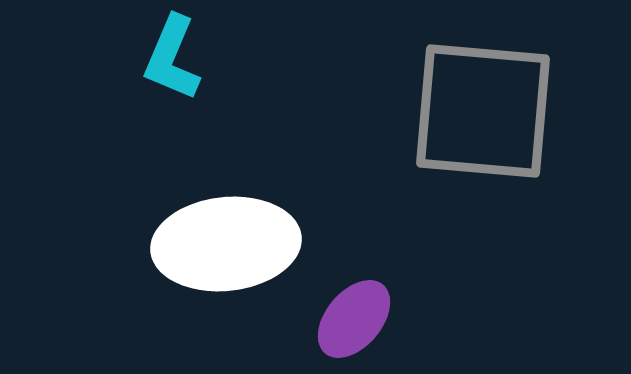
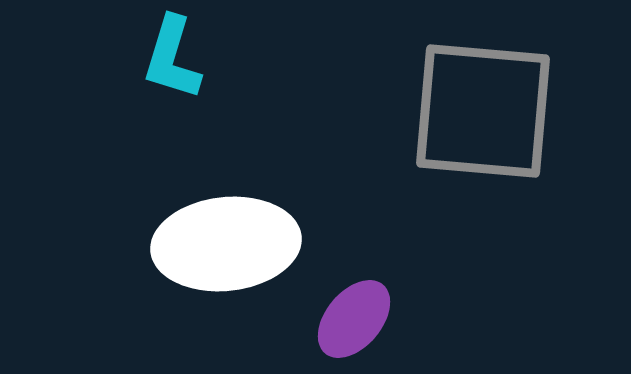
cyan L-shape: rotated 6 degrees counterclockwise
